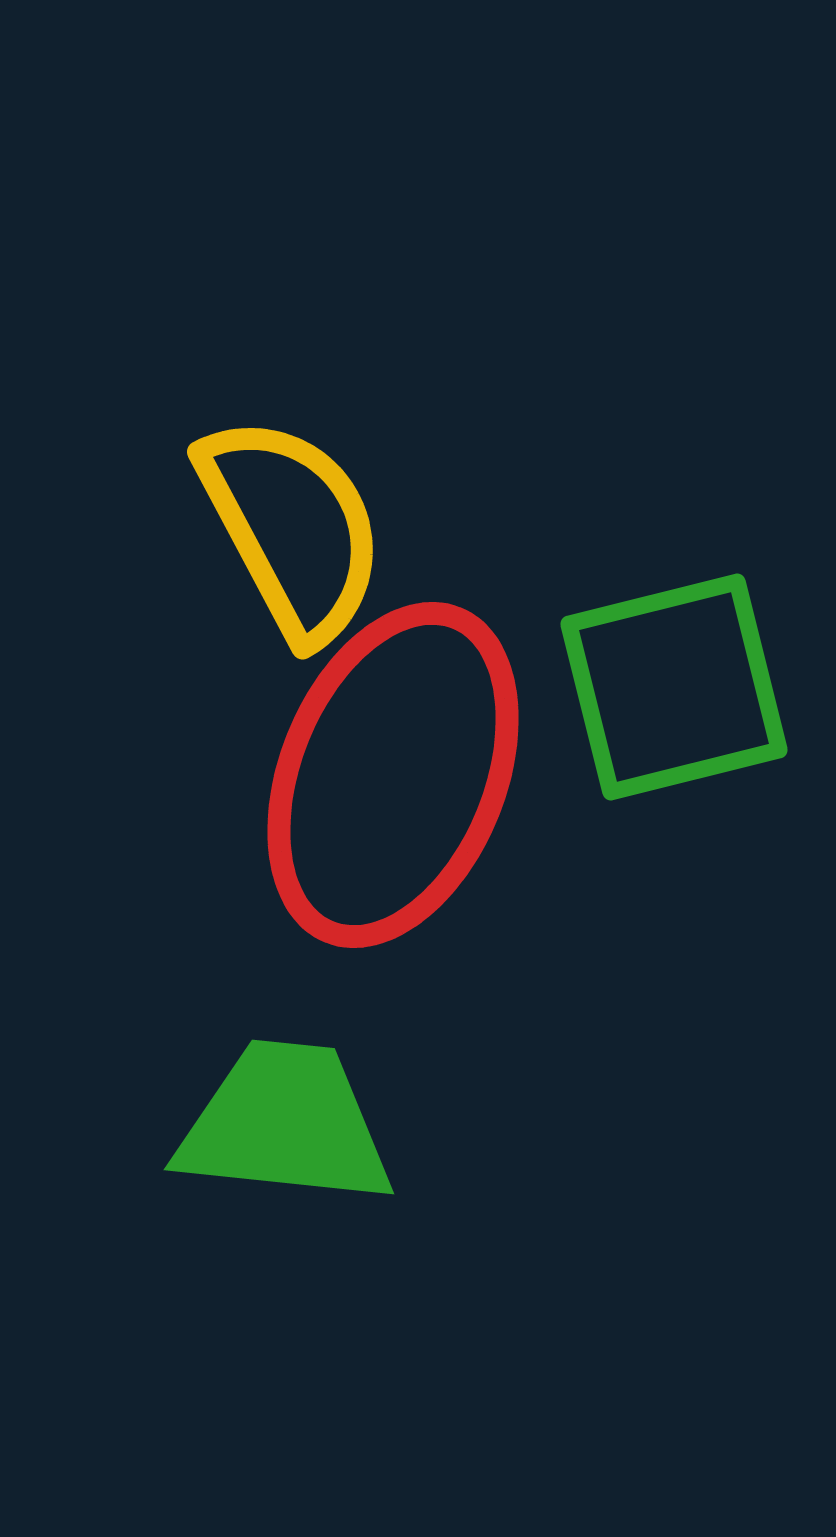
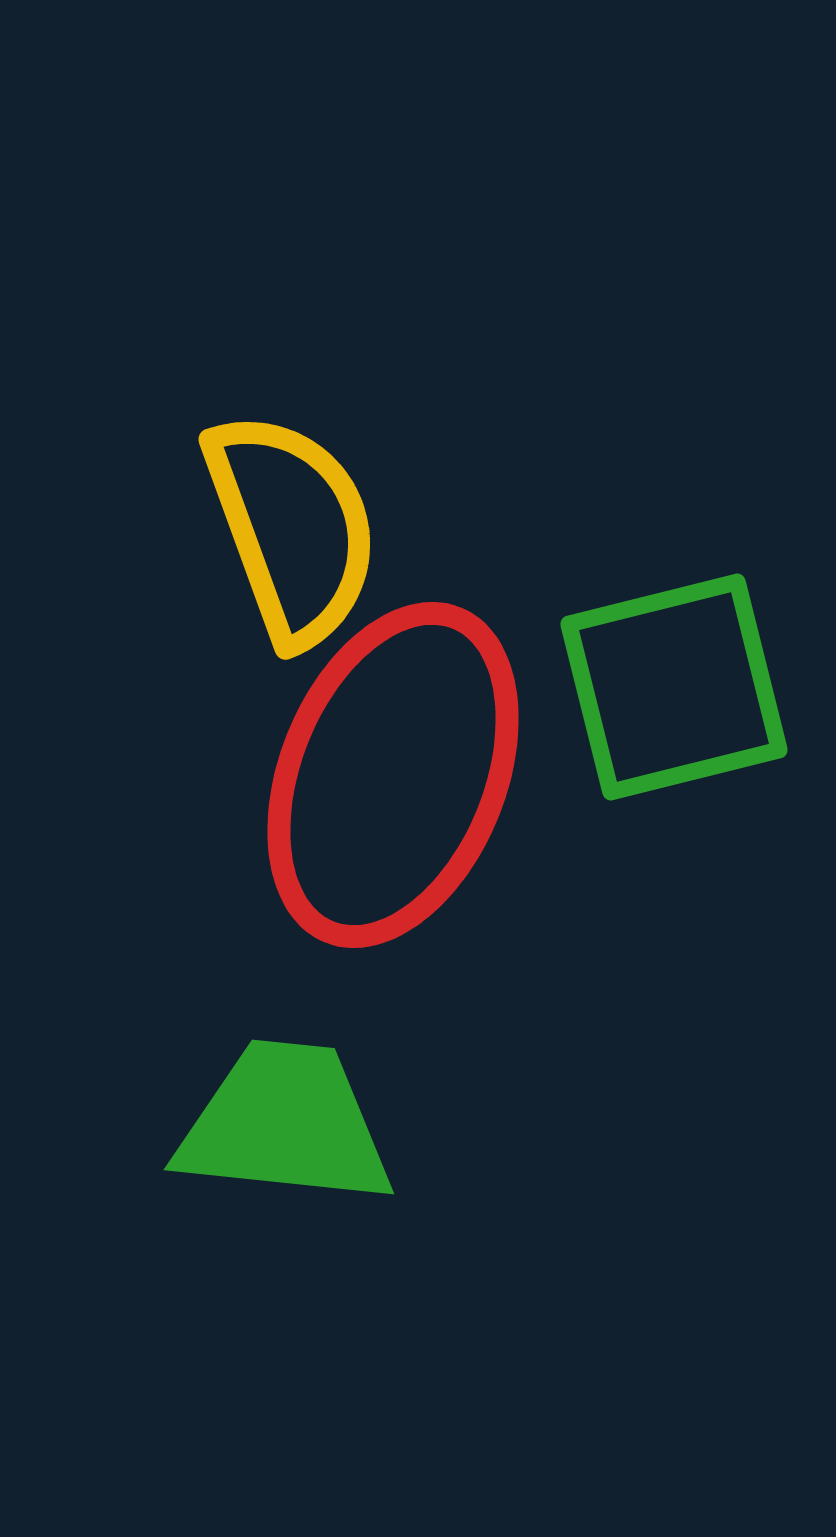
yellow semicircle: rotated 8 degrees clockwise
